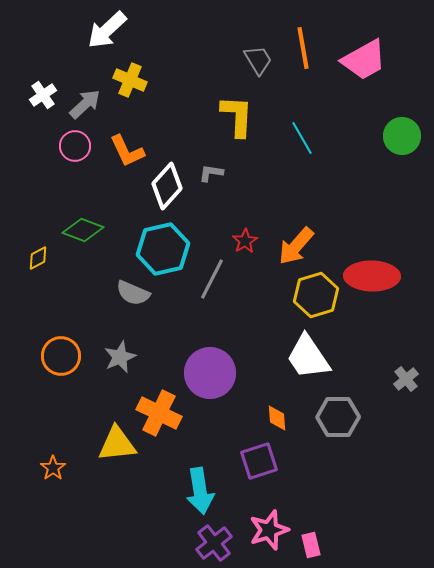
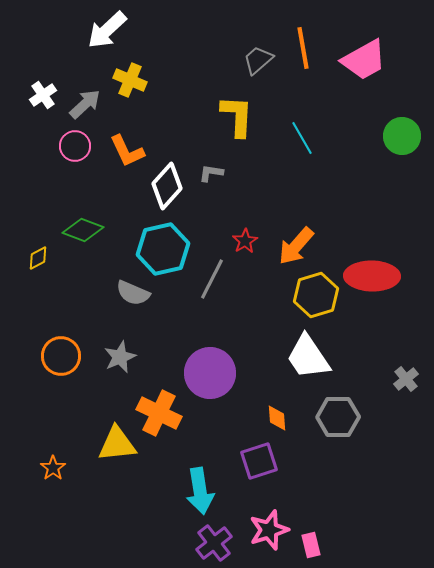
gray trapezoid: rotated 100 degrees counterclockwise
